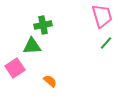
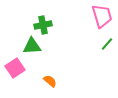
green line: moved 1 px right, 1 px down
